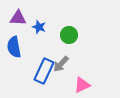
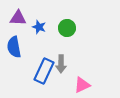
green circle: moved 2 px left, 7 px up
gray arrow: rotated 42 degrees counterclockwise
